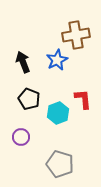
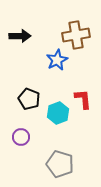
black arrow: moved 3 px left, 26 px up; rotated 110 degrees clockwise
